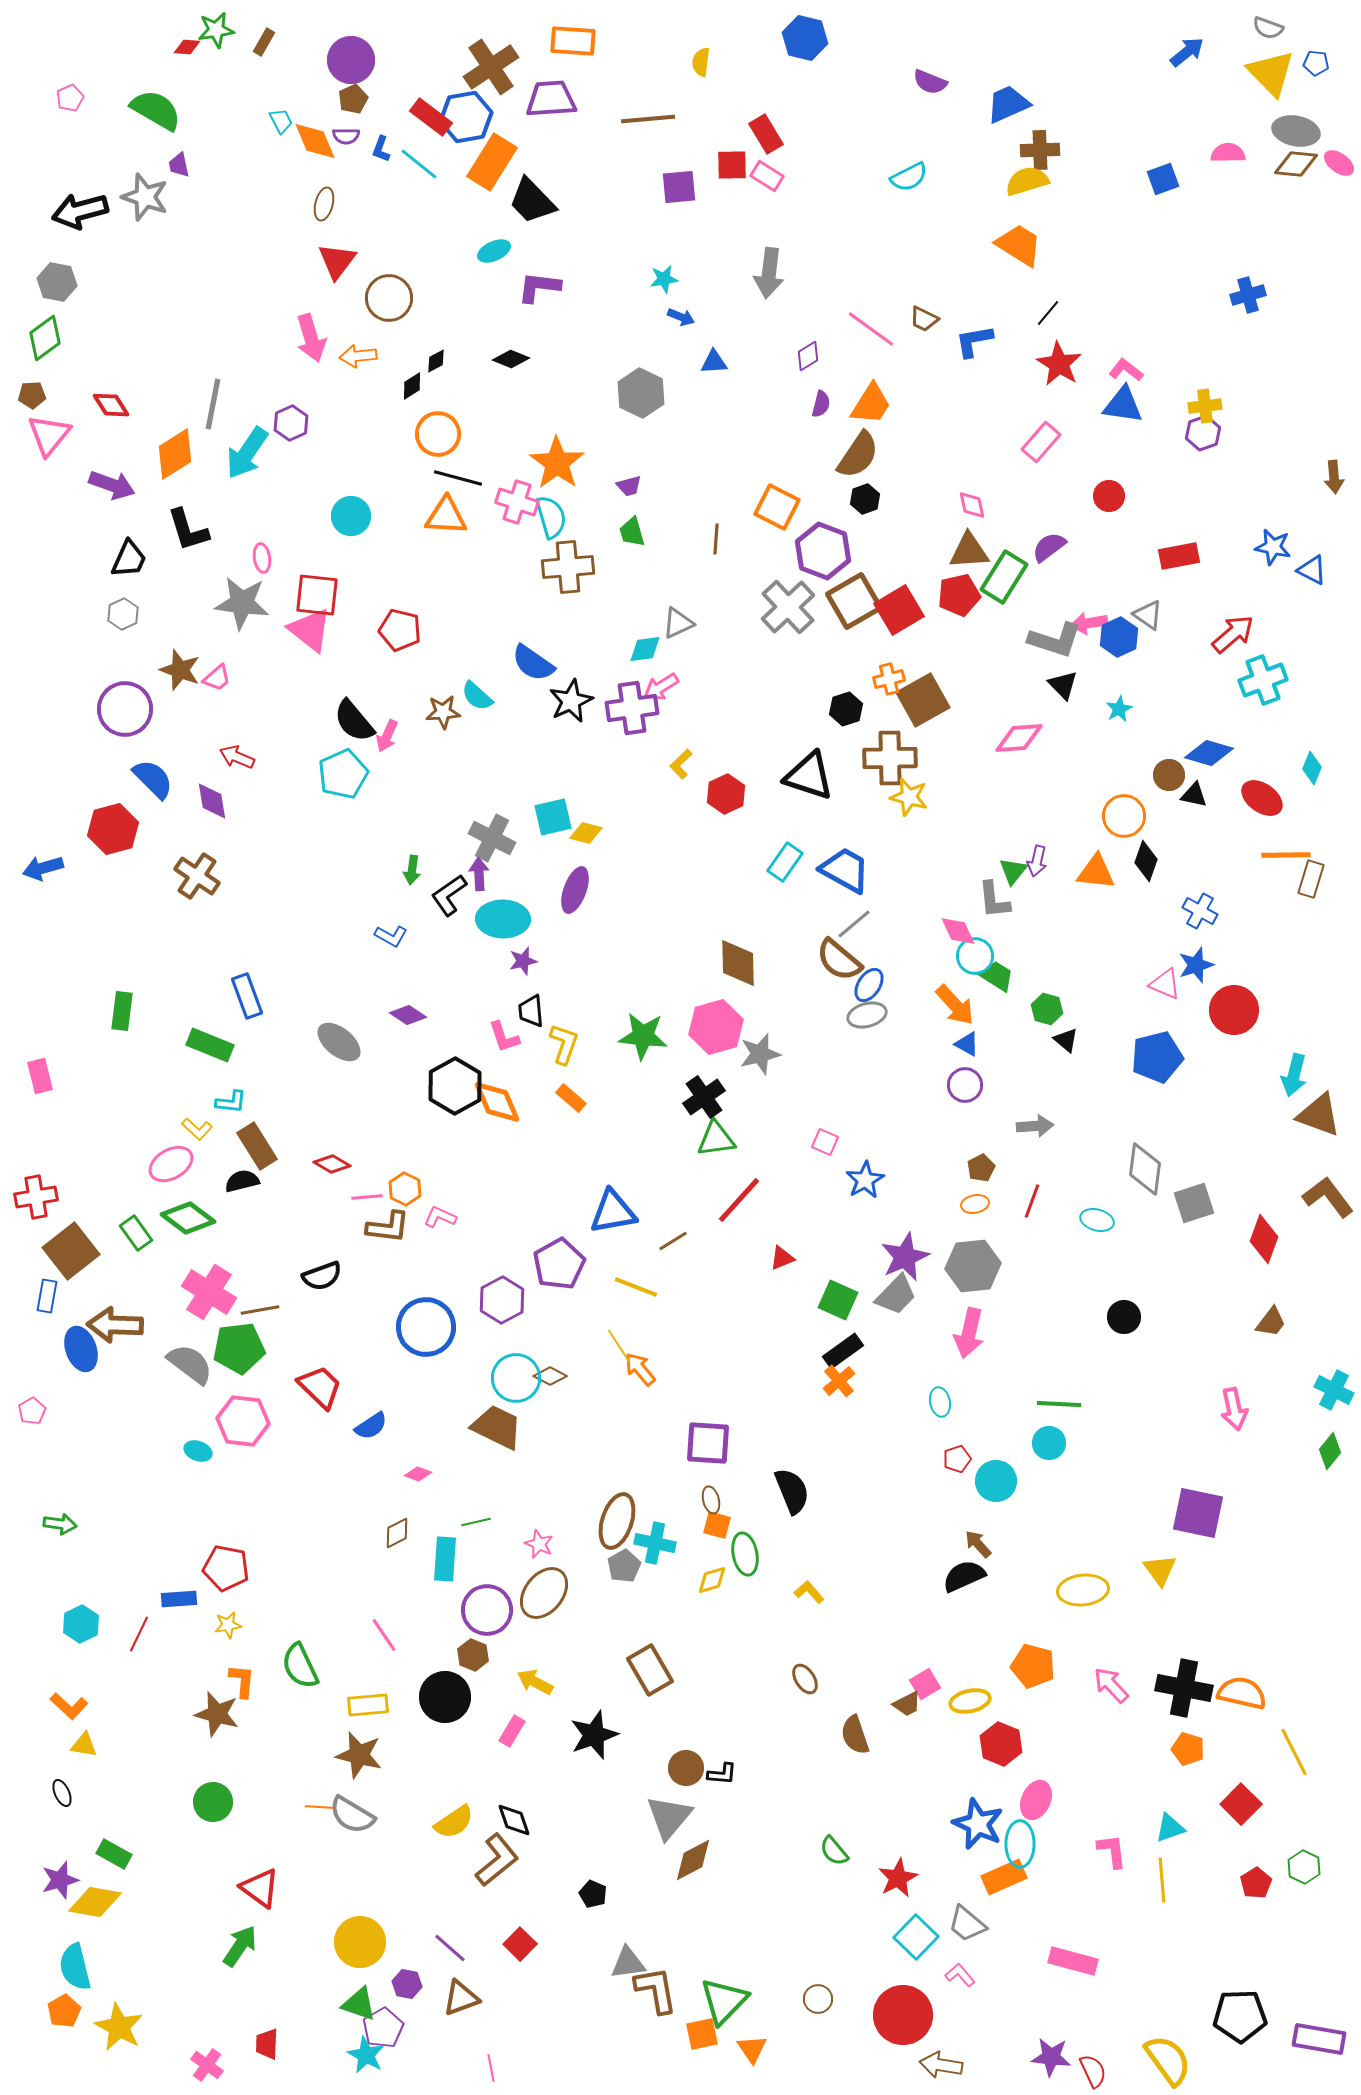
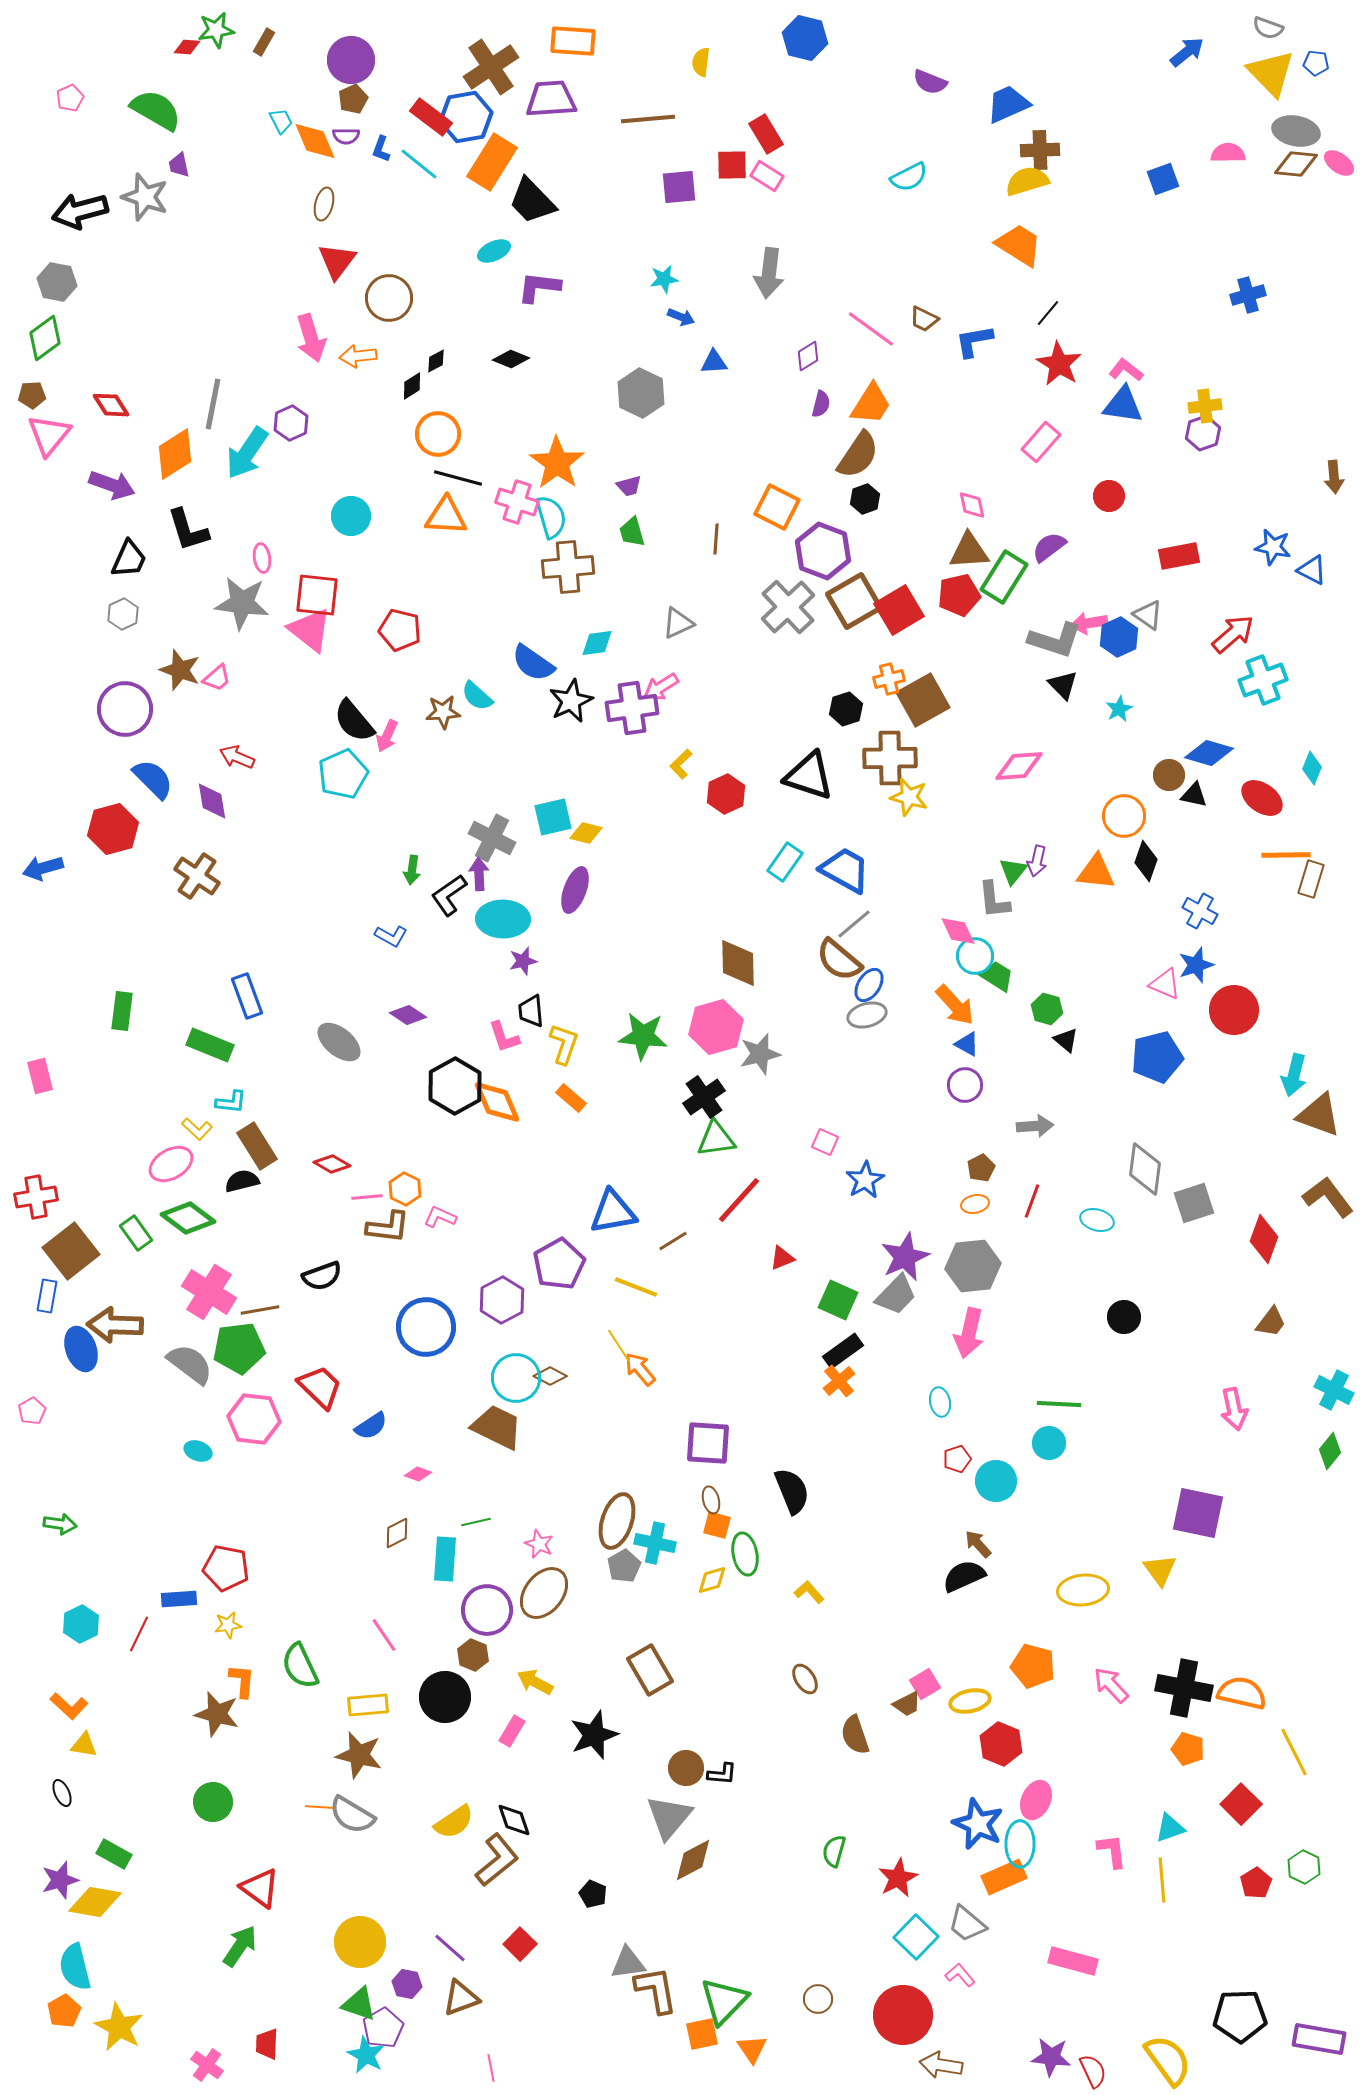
cyan diamond at (645, 649): moved 48 px left, 6 px up
pink diamond at (1019, 738): moved 28 px down
pink hexagon at (243, 1421): moved 11 px right, 2 px up
green semicircle at (834, 1851): rotated 56 degrees clockwise
